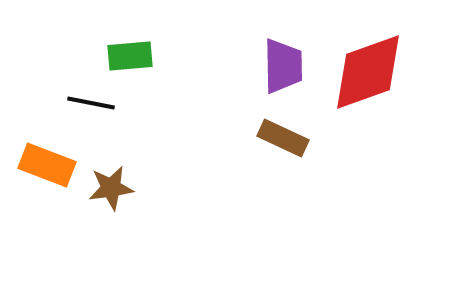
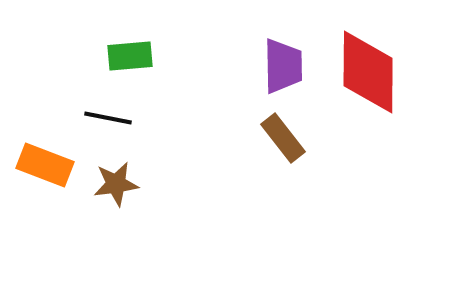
red diamond: rotated 70 degrees counterclockwise
black line: moved 17 px right, 15 px down
brown rectangle: rotated 27 degrees clockwise
orange rectangle: moved 2 px left
brown star: moved 5 px right, 4 px up
